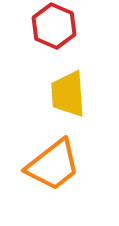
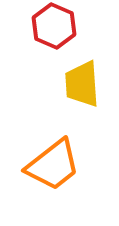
yellow trapezoid: moved 14 px right, 10 px up
